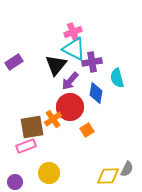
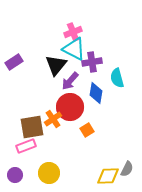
purple circle: moved 7 px up
